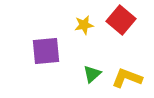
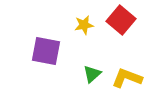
purple square: rotated 16 degrees clockwise
